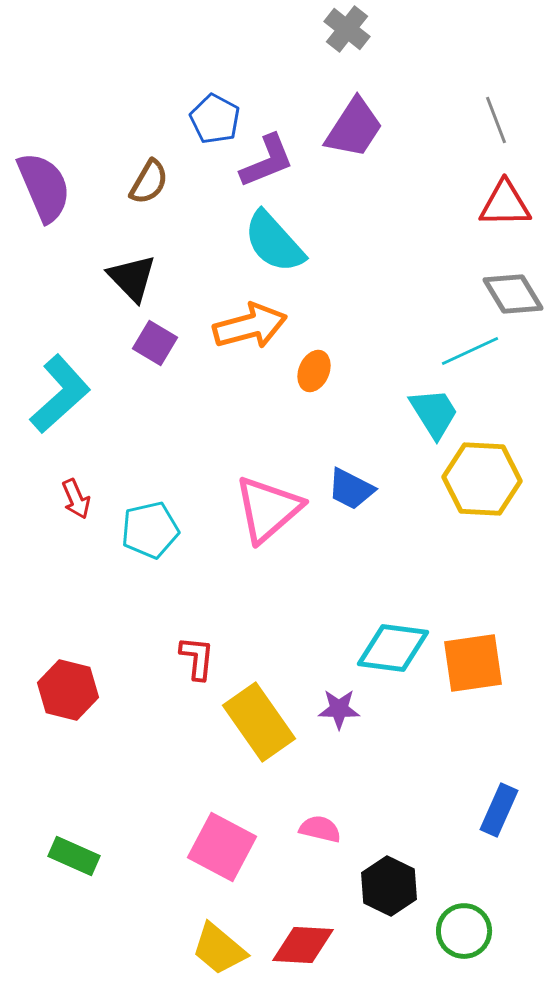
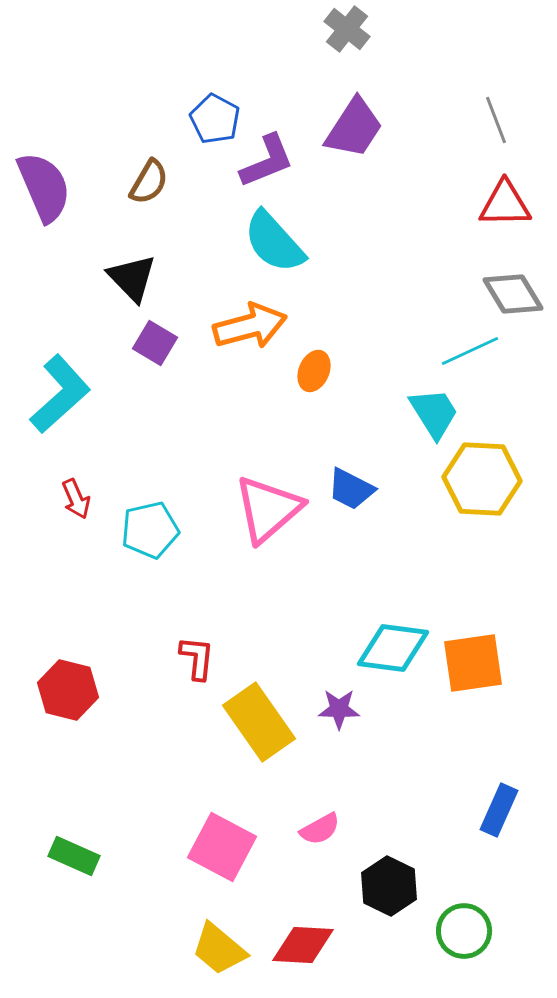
pink semicircle: rotated 138 degrees clockwise
